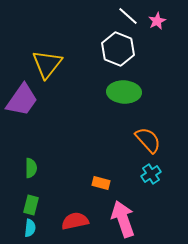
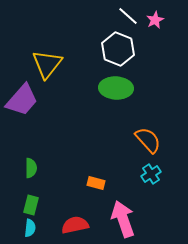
pink star: moved 2 px left, 1 px up
green ellipse: moved 8 px left, 4 px up
purple trapezoid: rotated 6 degrees clockwise
orange rectangle: moved 5 px left
red semicircle: moved 4 px down
